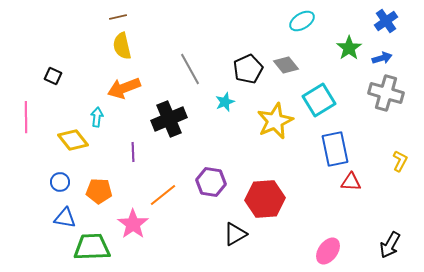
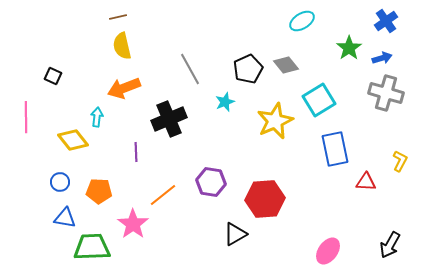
purple line: moved 3 px right
red triangle: moved 15 px right
